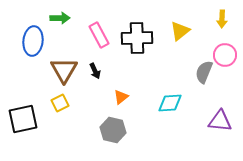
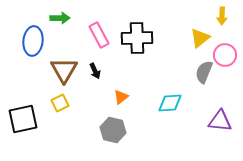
yellow arrow: moved 3 px up
yellow triangle: moved 20 px right, 7 px down
